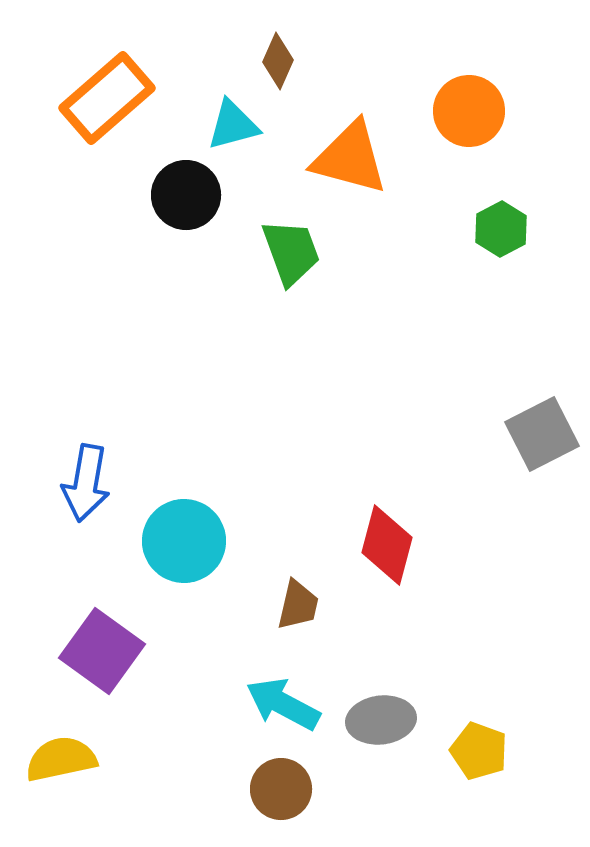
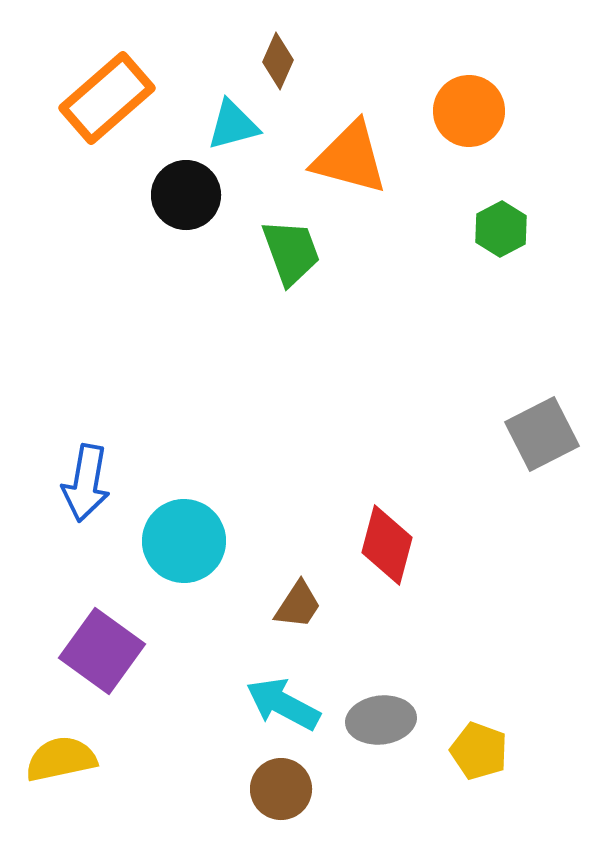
brown trapezoid: rotated 20 degrees clockwise
